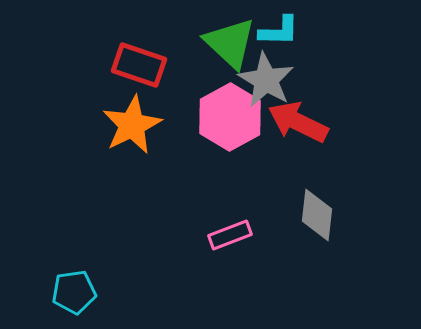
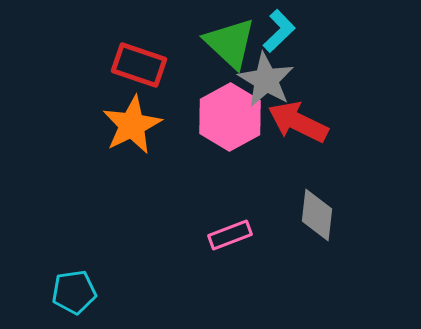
cyan L-shape: rotated 45 degrees counterclockwise
